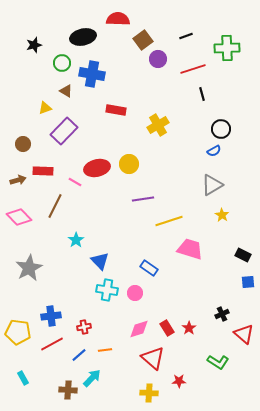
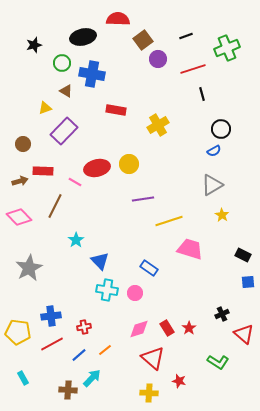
green cross at (227, 48): rotated 20 degrees counterclockwise
brown arrow at (18, 180): moved 2 px right, 1 px down
orange line at (105, 350): rotated 32 degrees counterclockwise
red star at (179, 381): rotated 16 degrees clockwise
